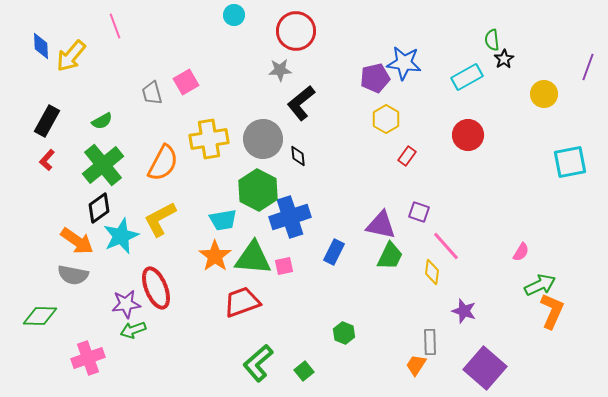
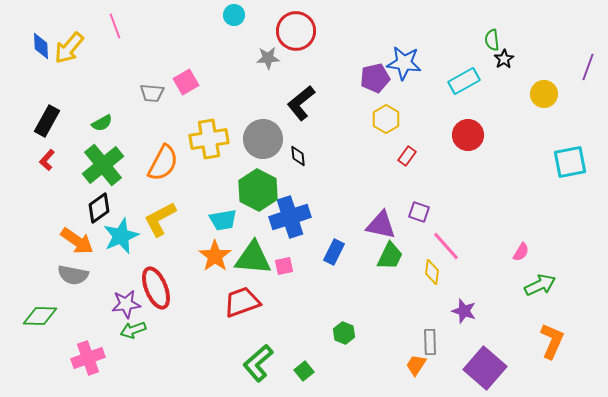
yellow arrow at (71, 56): moved 2 px left, 8 px up
gray star at (280, 70): moved 12 px left, 12 px up
cyan rectangle at (467, 77): moved 3 px left, 4 px down
gray trapezoid at (152, 93): rotated 70 degrees counterclockwise
green semicircle at (102, 121): moved 2 px down
orange L-shape at (552, 311): moved 30 px down
